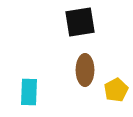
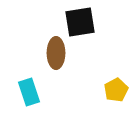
brown ellipse: moved 29 px left, 17 px up
cyan rectangle: rotated 20 degrees counterclockwise
